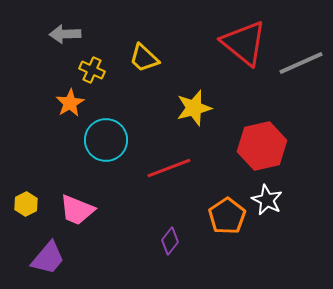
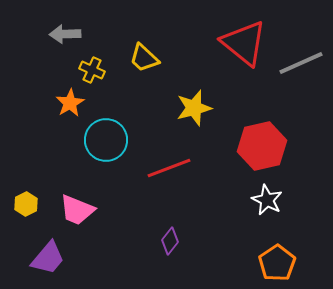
orange pentagon: moved 50 px right, 47 px down
